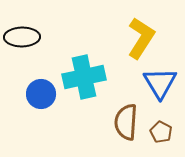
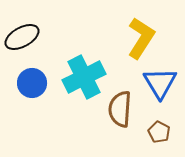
black ellipse: rotated 28 degrees counterclockwise
cyan cross: rotated 15 degrees counterclockwise
blue circle: moved 9 px left, 11 px up
brown semicircle: moved 6 px left, 13 px up
brown pentagon: moved 2 px left
